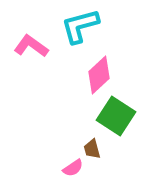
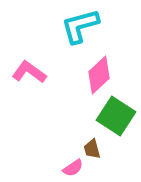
pink L-shape: moved 2 px left, 26 px down
